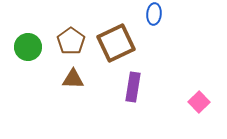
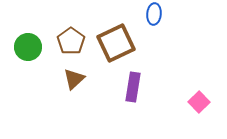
brown triangle: moved 1 px right; rotated 45 degrees counterclockwise
